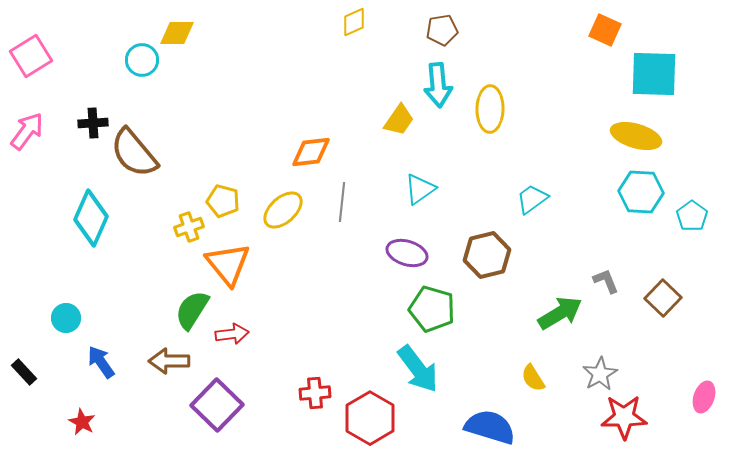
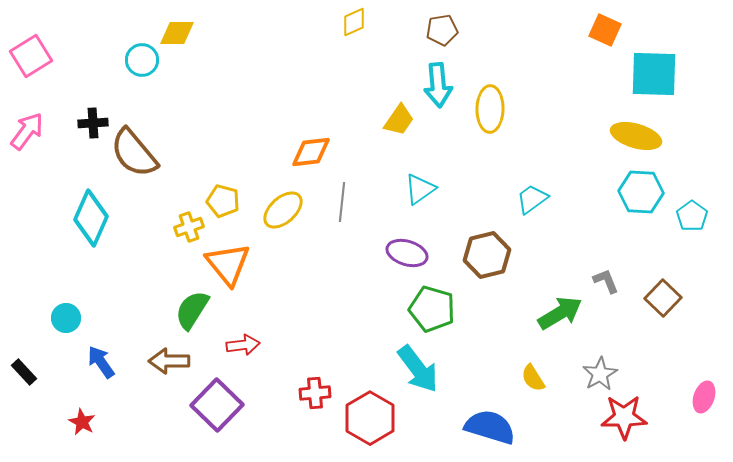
red arrow at (232, 334): moved 11 px right, 11 px down
